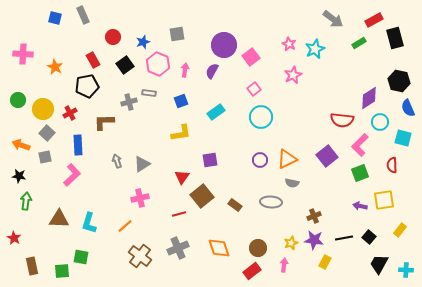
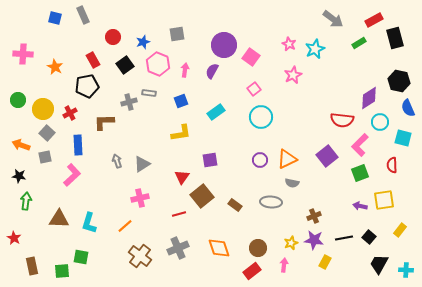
pink square at (251, 57): rotated 18 degrees counterclockwise
